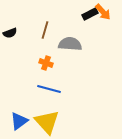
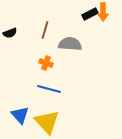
orange arrow: rotated 42 degrees clockwise
blue triangle: moved 1 px right, 6 px up; rotated 36 degrees counterclockwise
